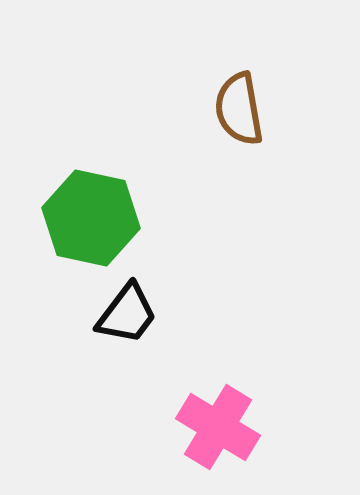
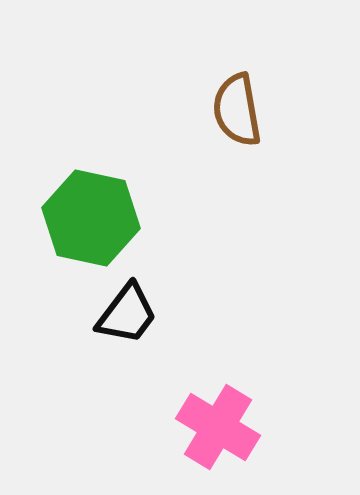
brown semicircle: moved 2 px left, 1 px down
